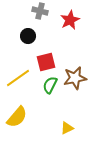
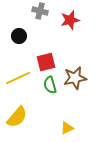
red star: rotated 12 degrees clockwise
black circle: moved 9 px left
yellow line: rotated 10 degrees clockwise
green semicircle: rotated 42 degrees counterclockwise
